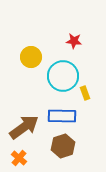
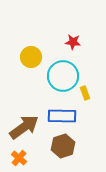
red star: moved 1 px left, 1 px down
